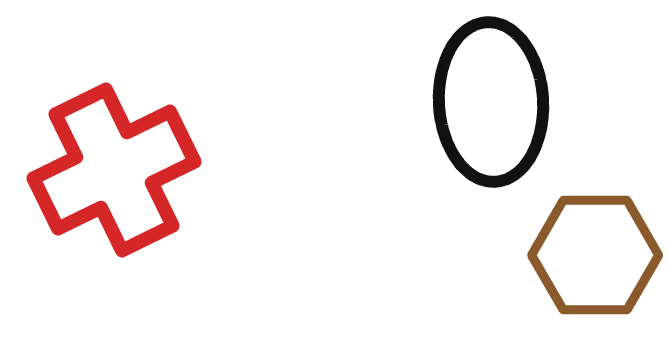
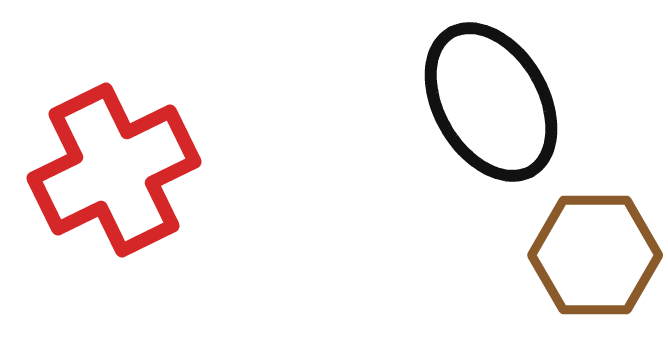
black ellipse: rotated 27 degrees counterclockwise
